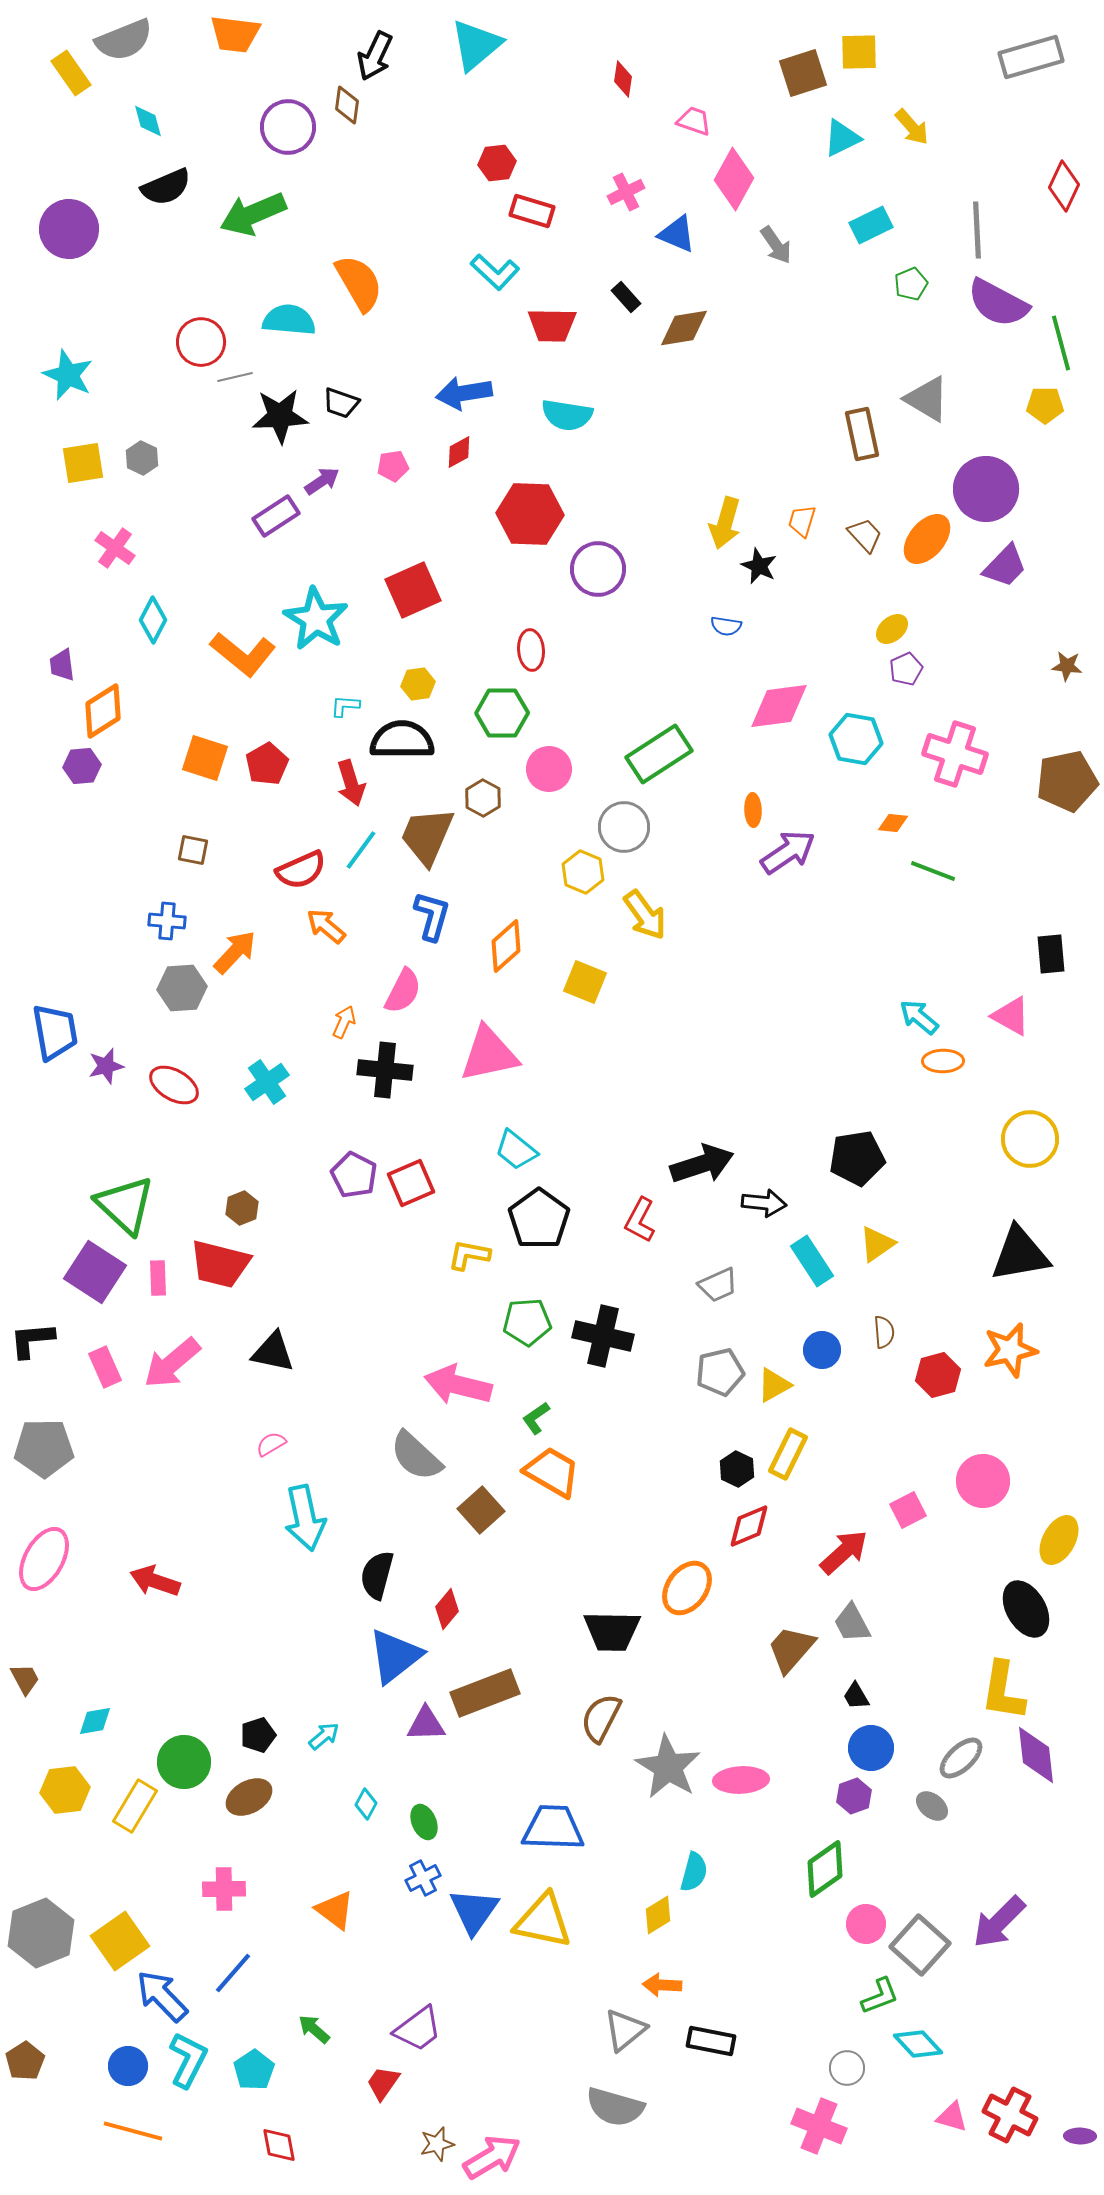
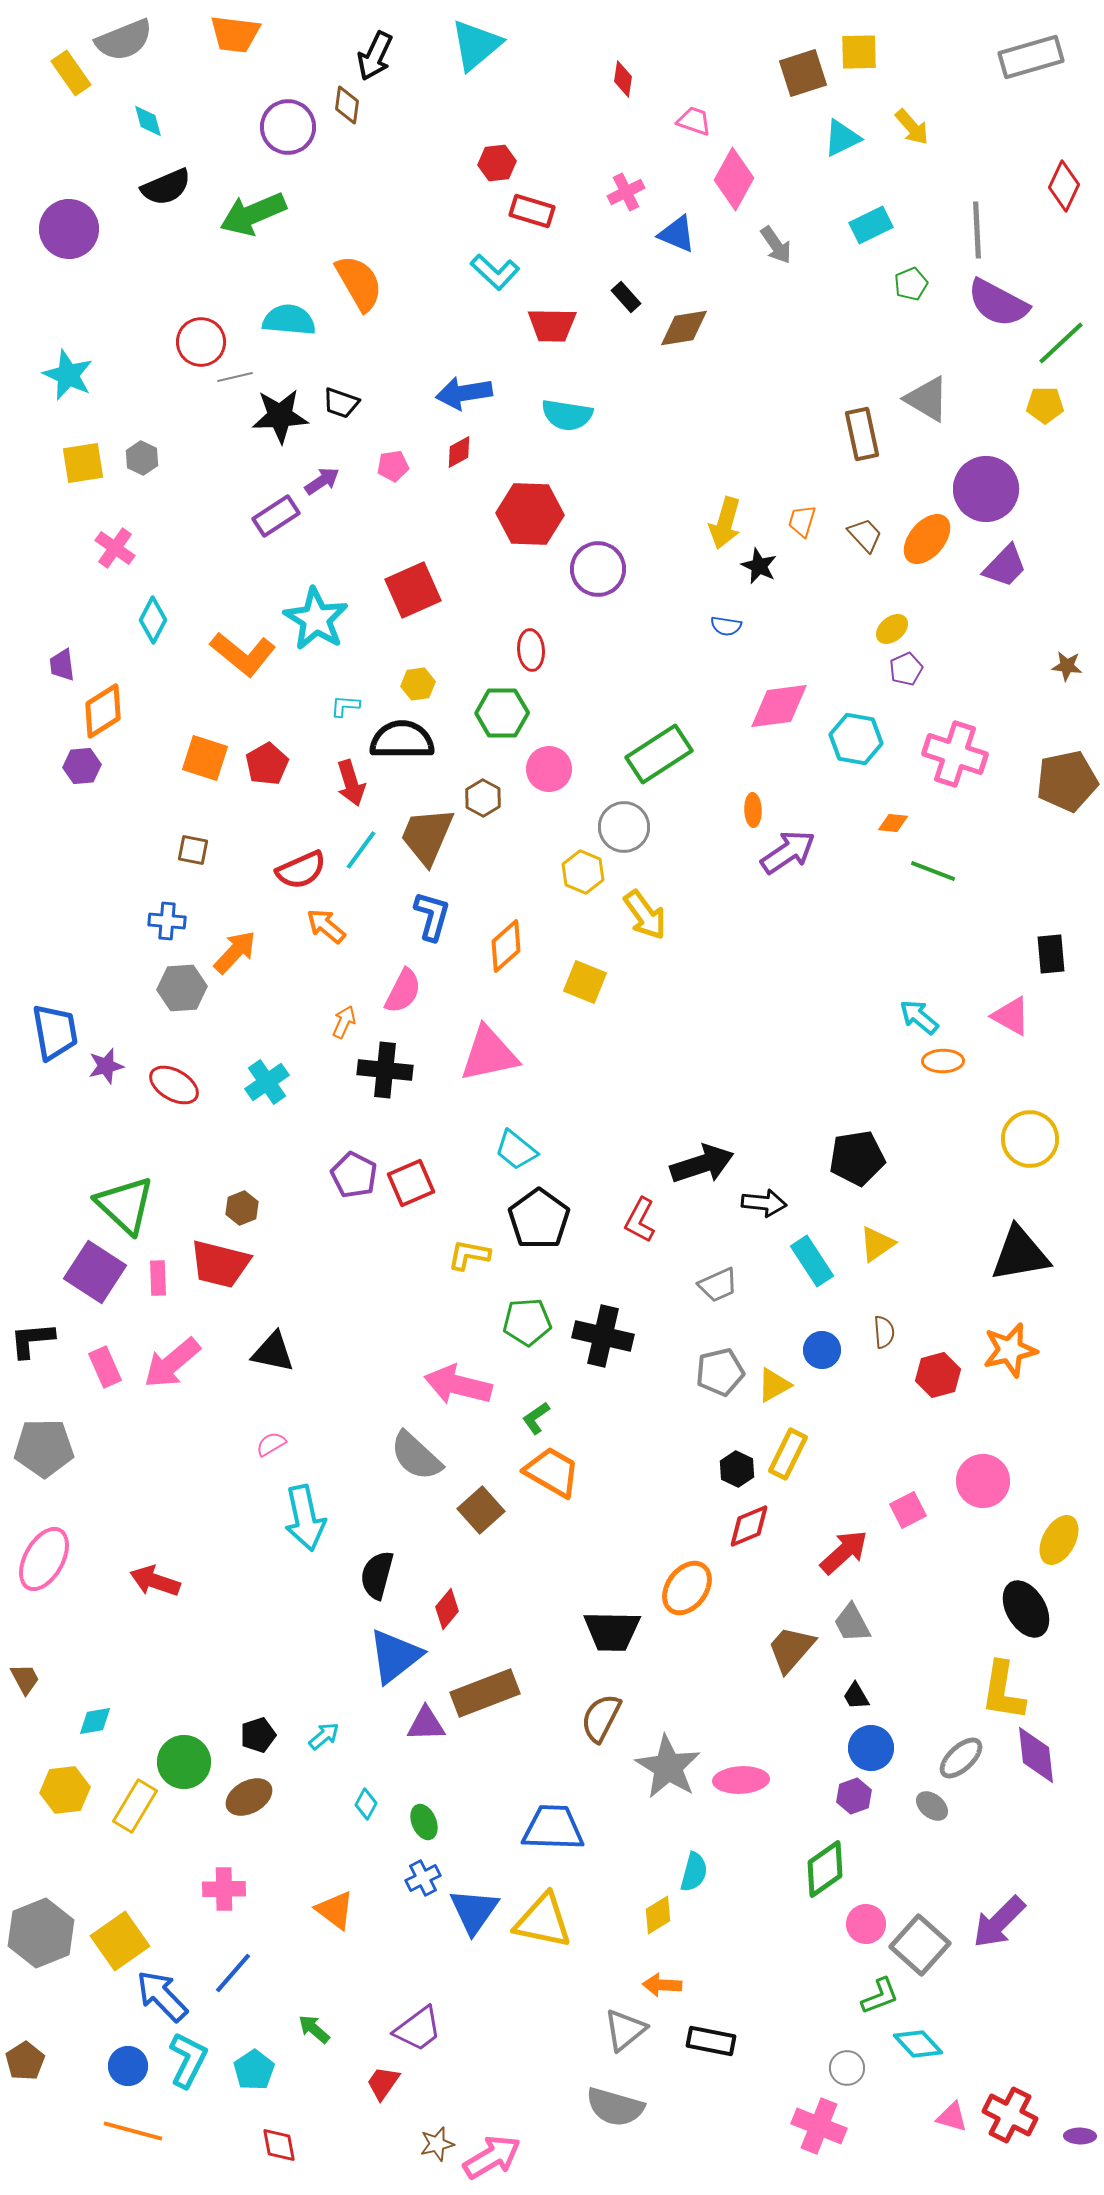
green line at (1061, 343): rotated 62 degrees clockwise
